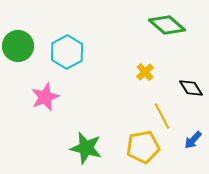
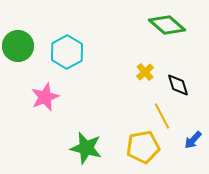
black diamond: moved 13 px left, 3 px up; rotated 15 degrees clockwise
